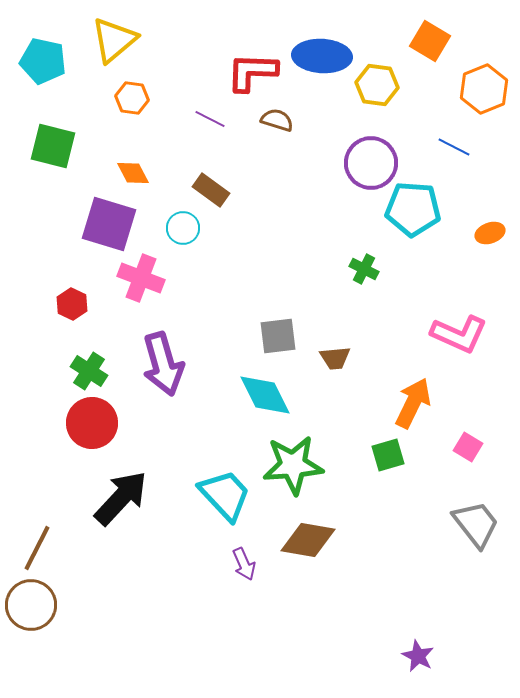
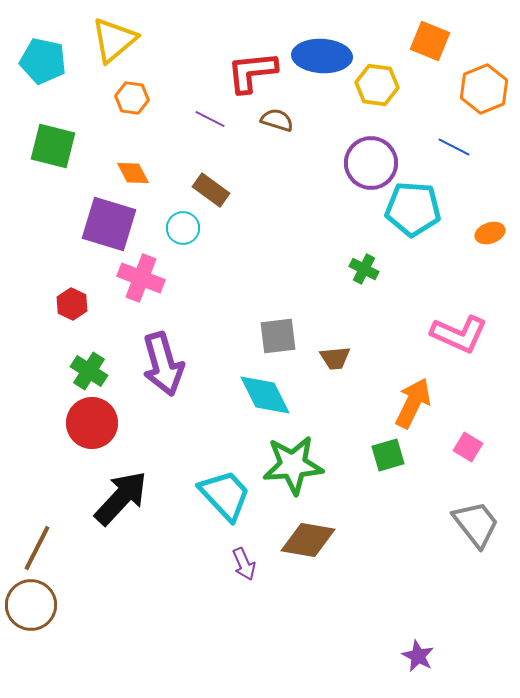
orange square at (430, 41): rotated 9 degrees counterclockwise
red L-shape at (252, 72): rotated 8 degrees counterclockwise
